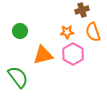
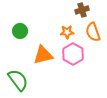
green semicircle: moved 3 px down
